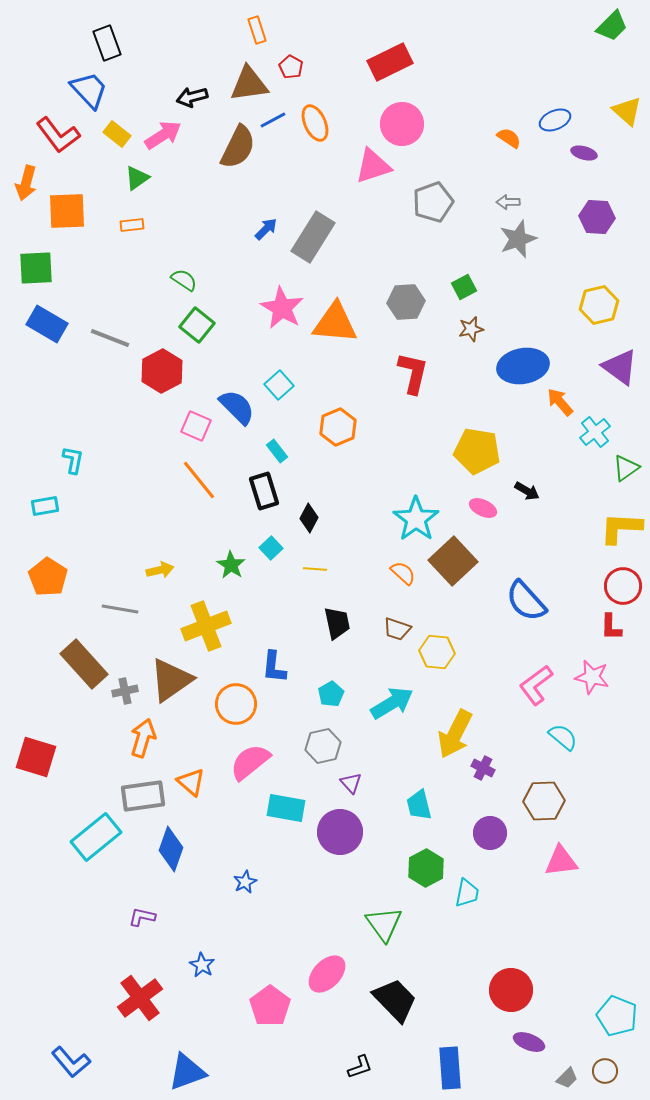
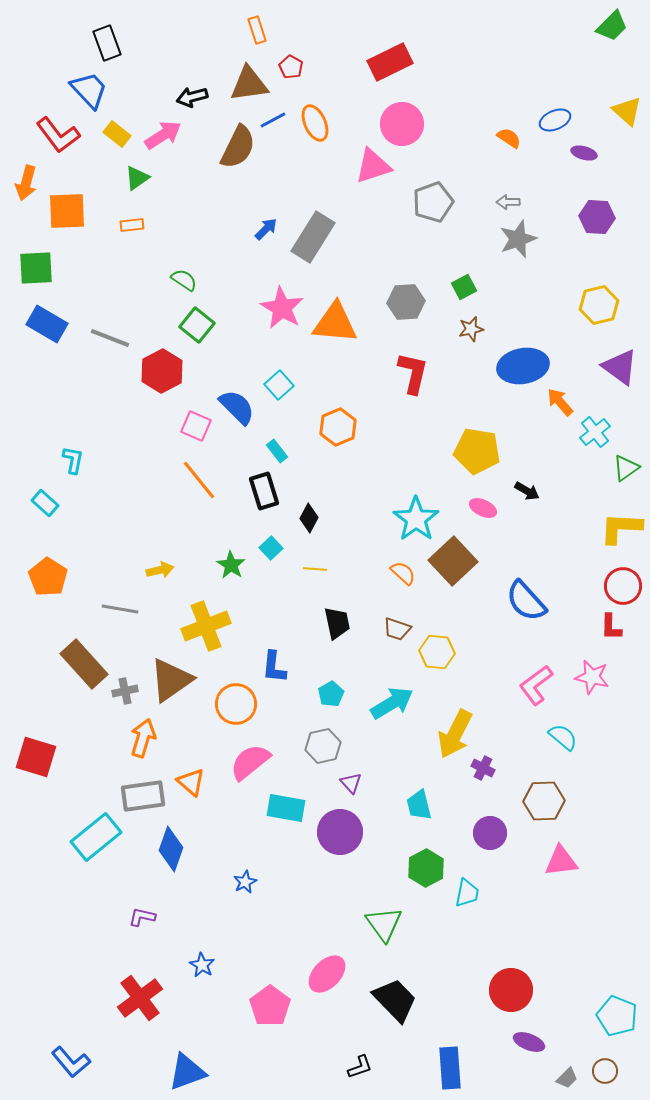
cyan rectangle at (45, 506): moved 3 px up; rotated 52 degrees clockwise
